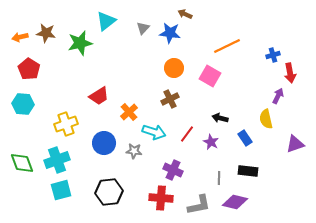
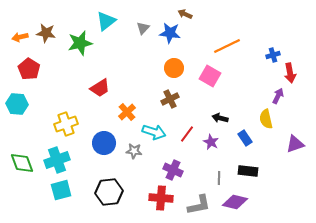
red trapezoid: moved 1 px right, 8 px up
cyan hexagon: moved 6 px left
orange cross: moved 2 px left
